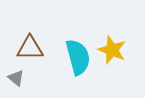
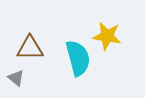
yellow star: moved 5 px left, 14 px up; rotated 12 degrees counterclockwise
cyan semicircle: moved 1 px down
